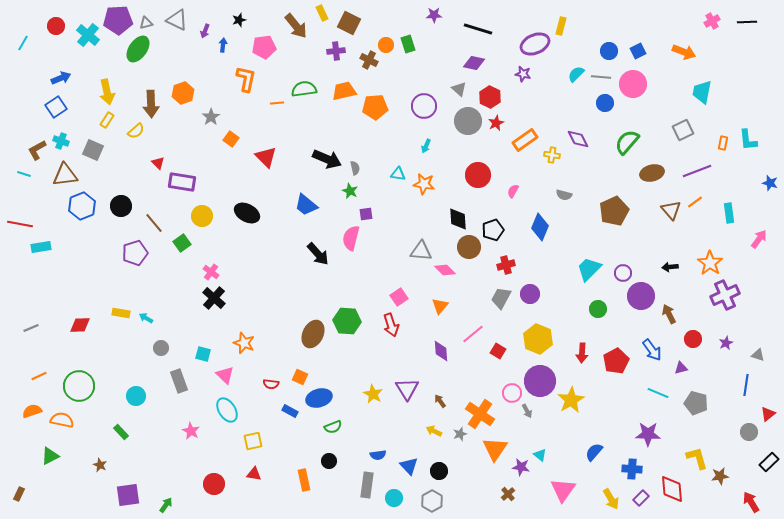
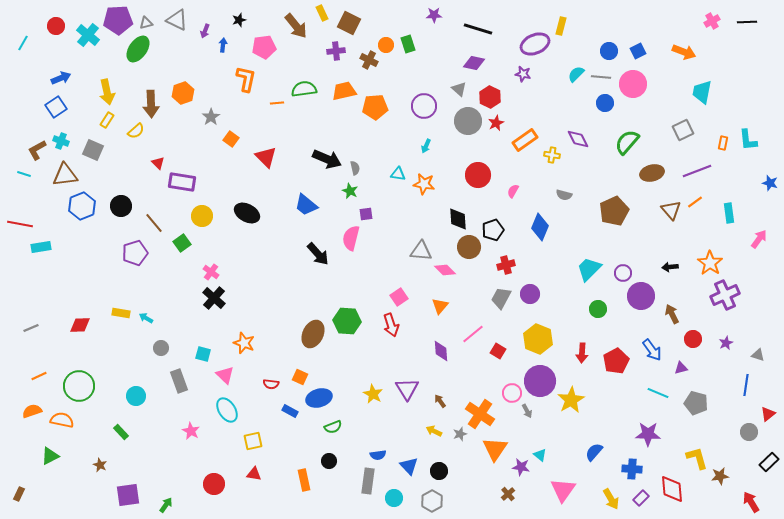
brown arrow at (669, 314): moved 3 px right
gray rectangle at (367, 485): moved 1 px right, 4 px up
